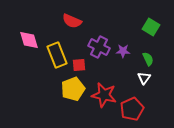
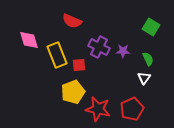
yellow pentagon: moved 3 px down
red star: moved 6 px left, 14 px down
